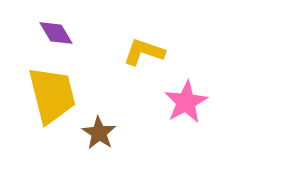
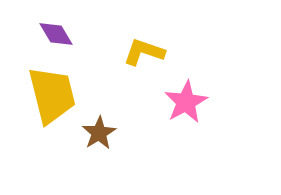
purple diamond: moved 1 px down
brown star: rotated 8 degrees clockwise
